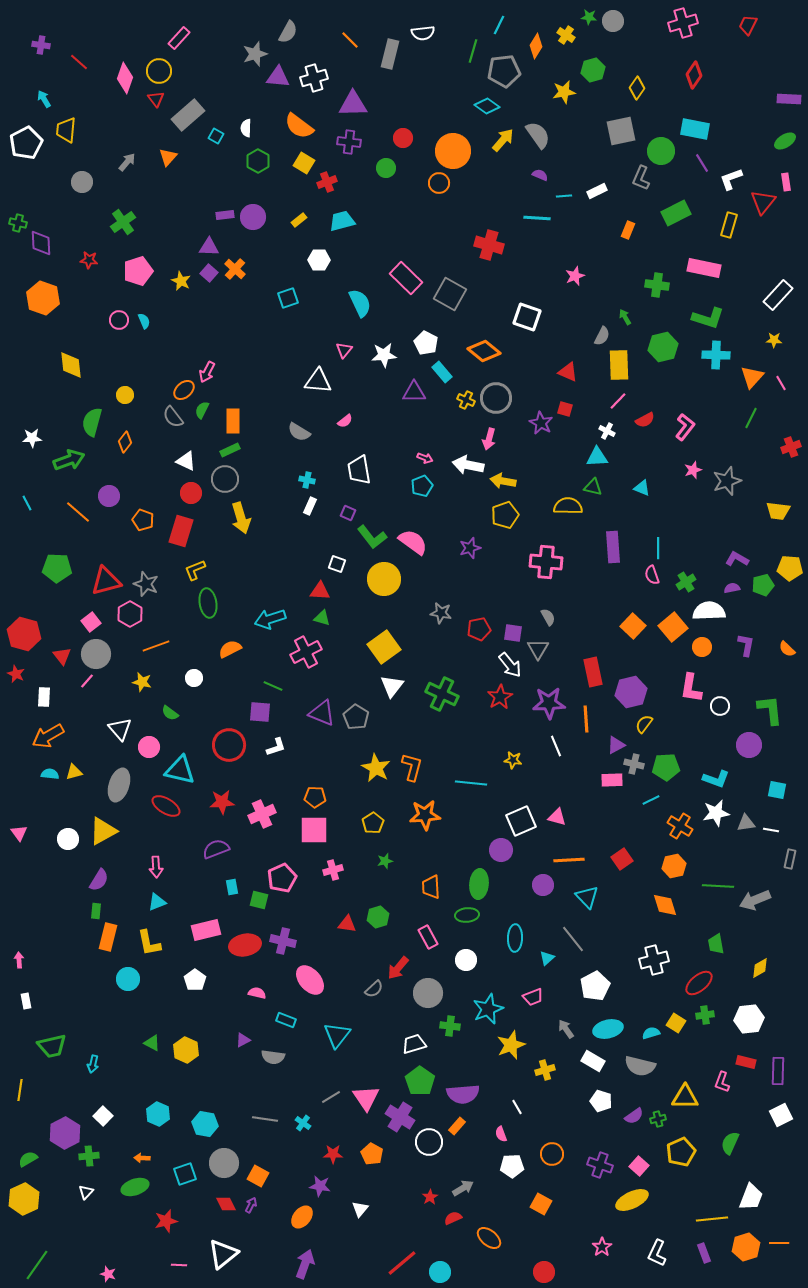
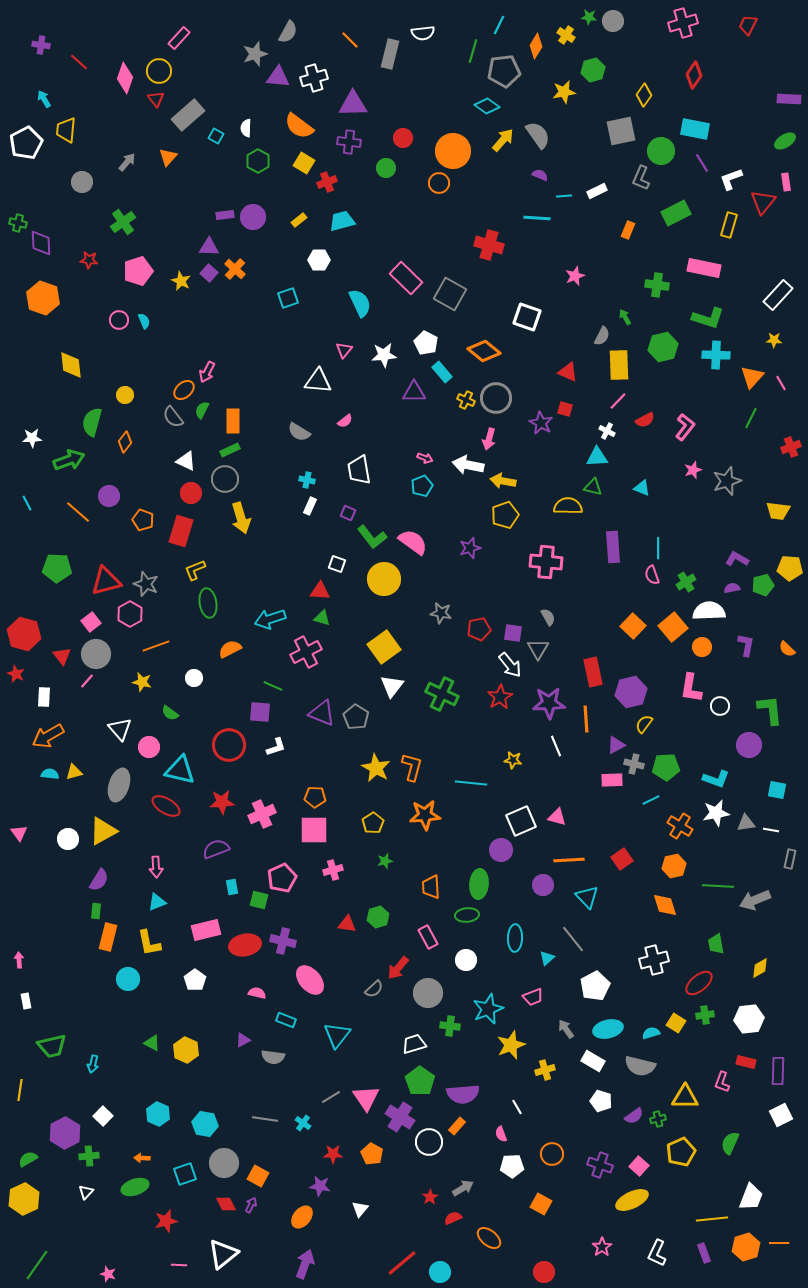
yellow diamond at (637, 88): moved 7 px right, 7 px down
